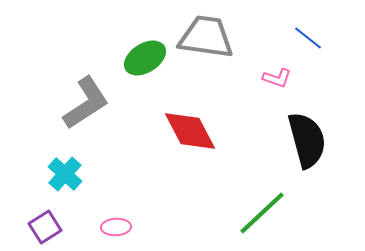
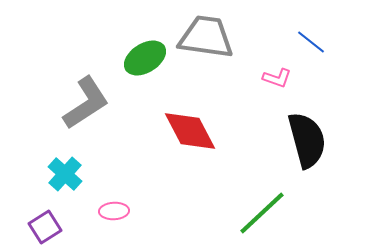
blue line: moved 3 px right, 4 px down
pink ellipse: moved 2 px left, 16 px up
